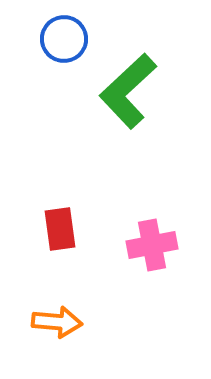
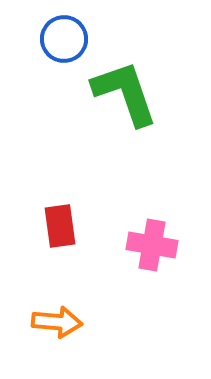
green L-shape: moved 3 px left, 2 px down; rotated 114 degrees clockwise
red rectangle: moved 3 px up
pink cross: rotated 21 degrees clockwise
